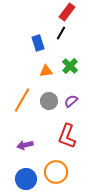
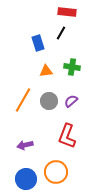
red rectangle: rotated 60 degrees clockwise
green cross: moved 2 px right, 1 px down; rotated 35 degrees counterclockwise
orange line: moved 1 px right
